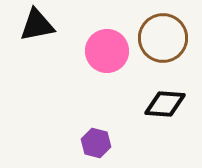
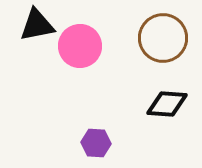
pink circle: moved 27 px left, 5 px up
black diamond: moved 2 px right
purple hexagon: rotated 12 degrees counterclockwise
